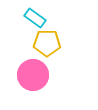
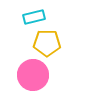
cyan rectangle: moved 1 px left, 1 px up; rotated 50 degrees counterclockwise
